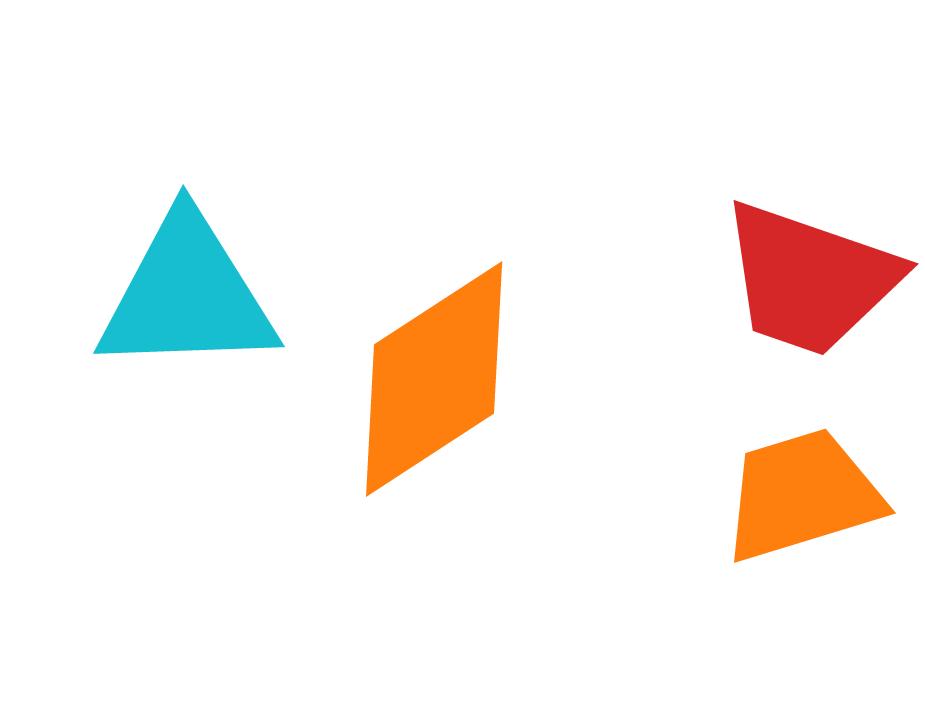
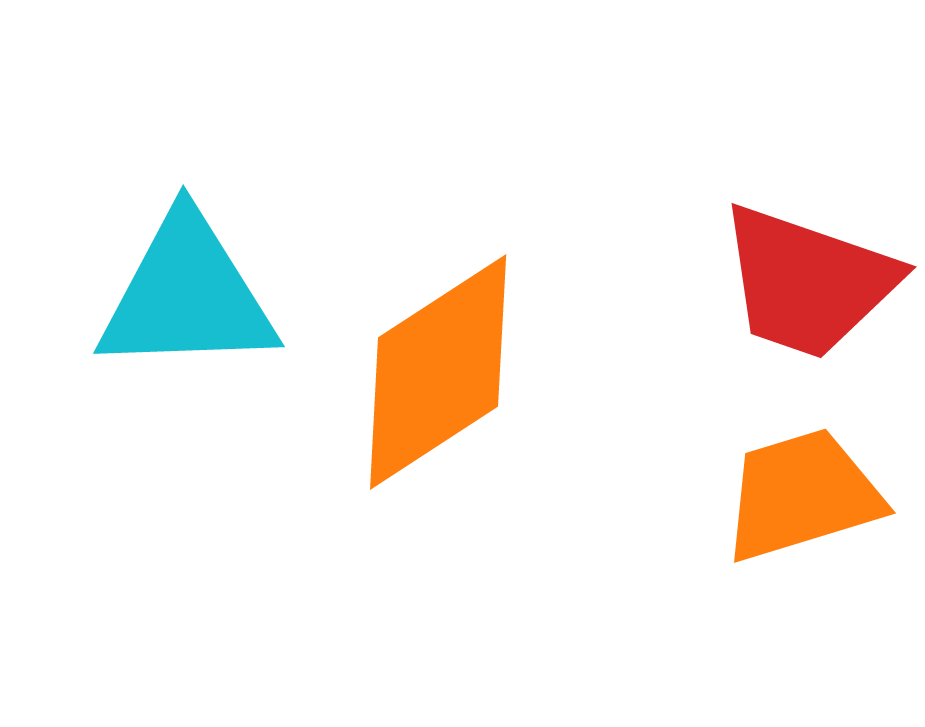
red trapezoid: moved 2 px left, 3 px down
orange diamond: moved 4 px right, 7 px up
